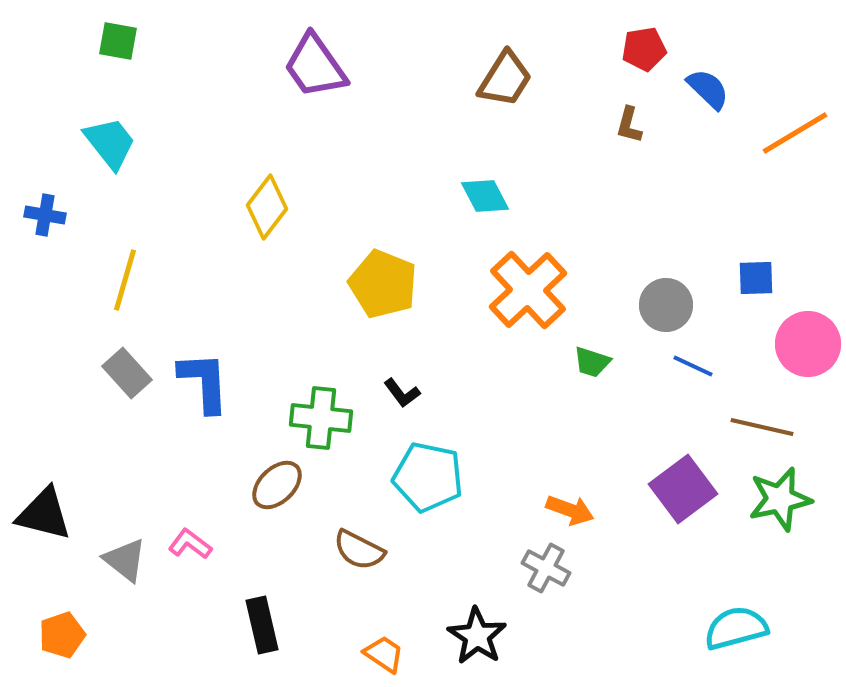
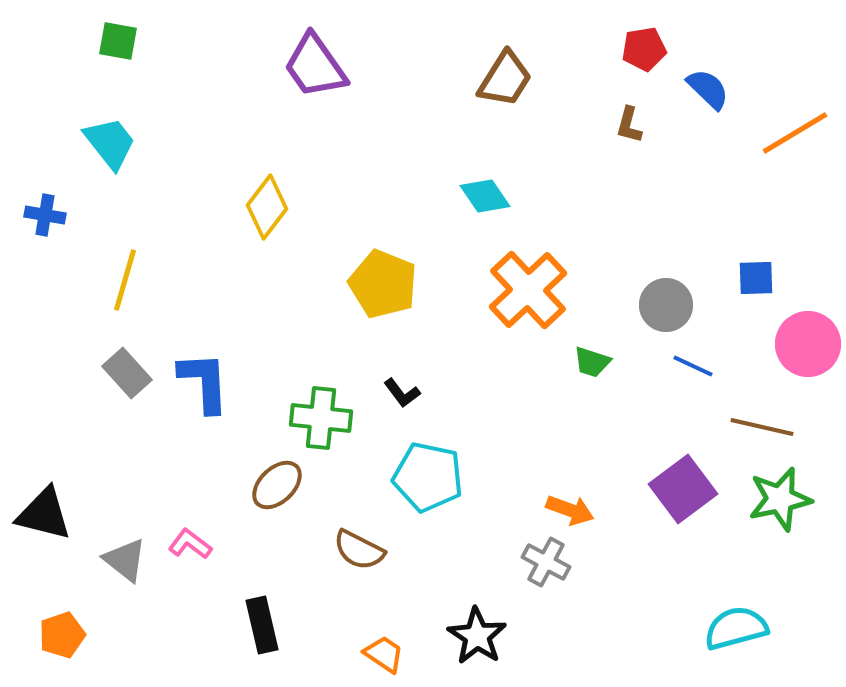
cyan diamond: rotated 6 degrees counterclockwise
gray cross: moved 6 px up
